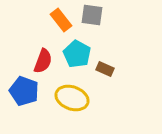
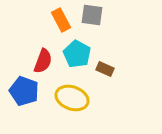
orange rectangle: rotated 10 degrees clockwise
